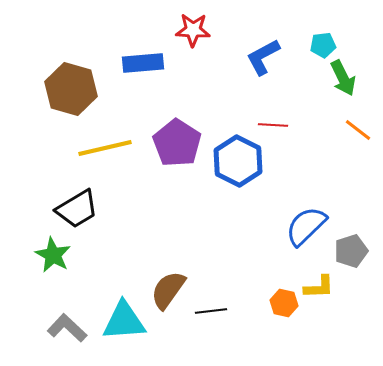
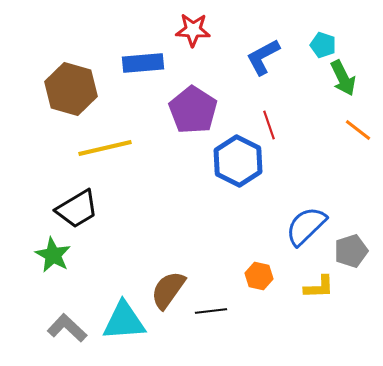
cyan pentagon: rotated 25 degrees clockwise
red line: moved 4 px left; rotated 68 degrees clockwise
purple pentagon: moved 16 px right, 33 px up
orange hexagon: moved 25 px left, 27 px up
